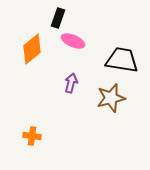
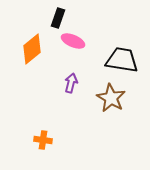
brown star: rotated 28 degrees counterclockwise
orange cross: moved 11 px right, 4 px down
